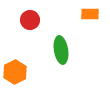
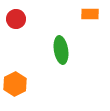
red circle: moved 14 px left, 1 px up
orange hexagon: moved 12 px down
